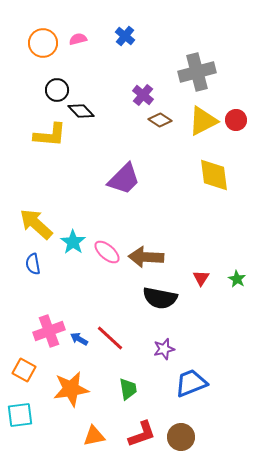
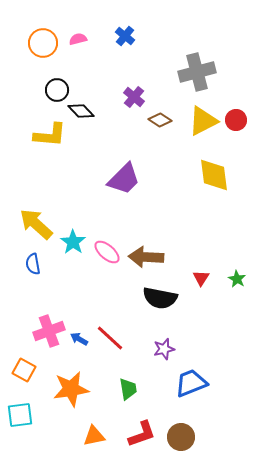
purple cross: moved 9 px left, 2 px down
